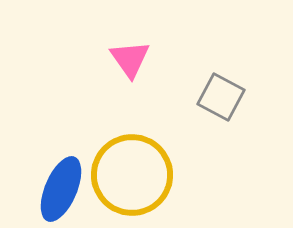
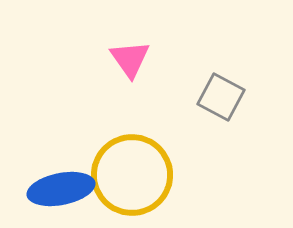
blue ellipse: rotated 56 degrees clockwise
